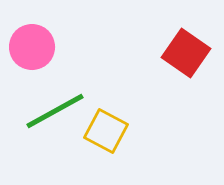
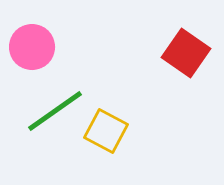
green line: rotated 6 degrees counterclockwise
